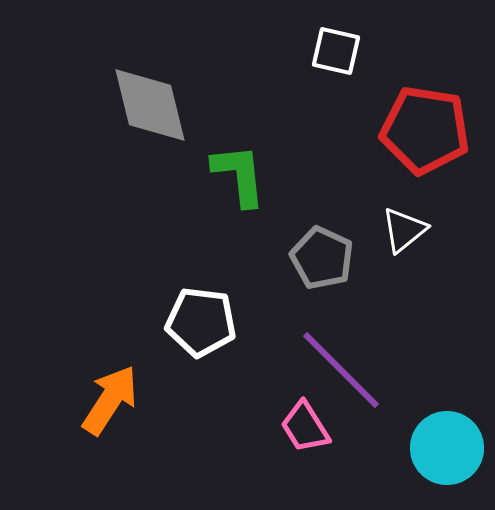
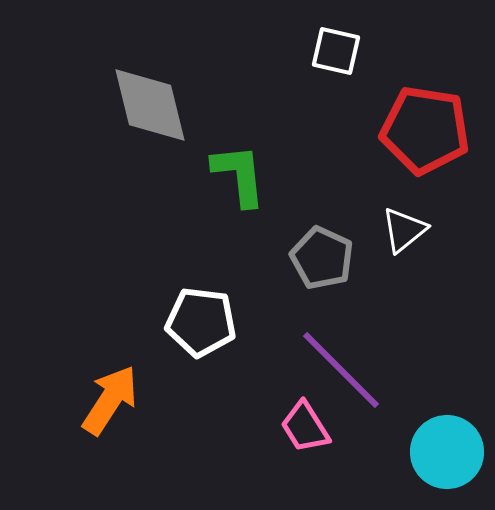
cyan circle: moved 4 px down
